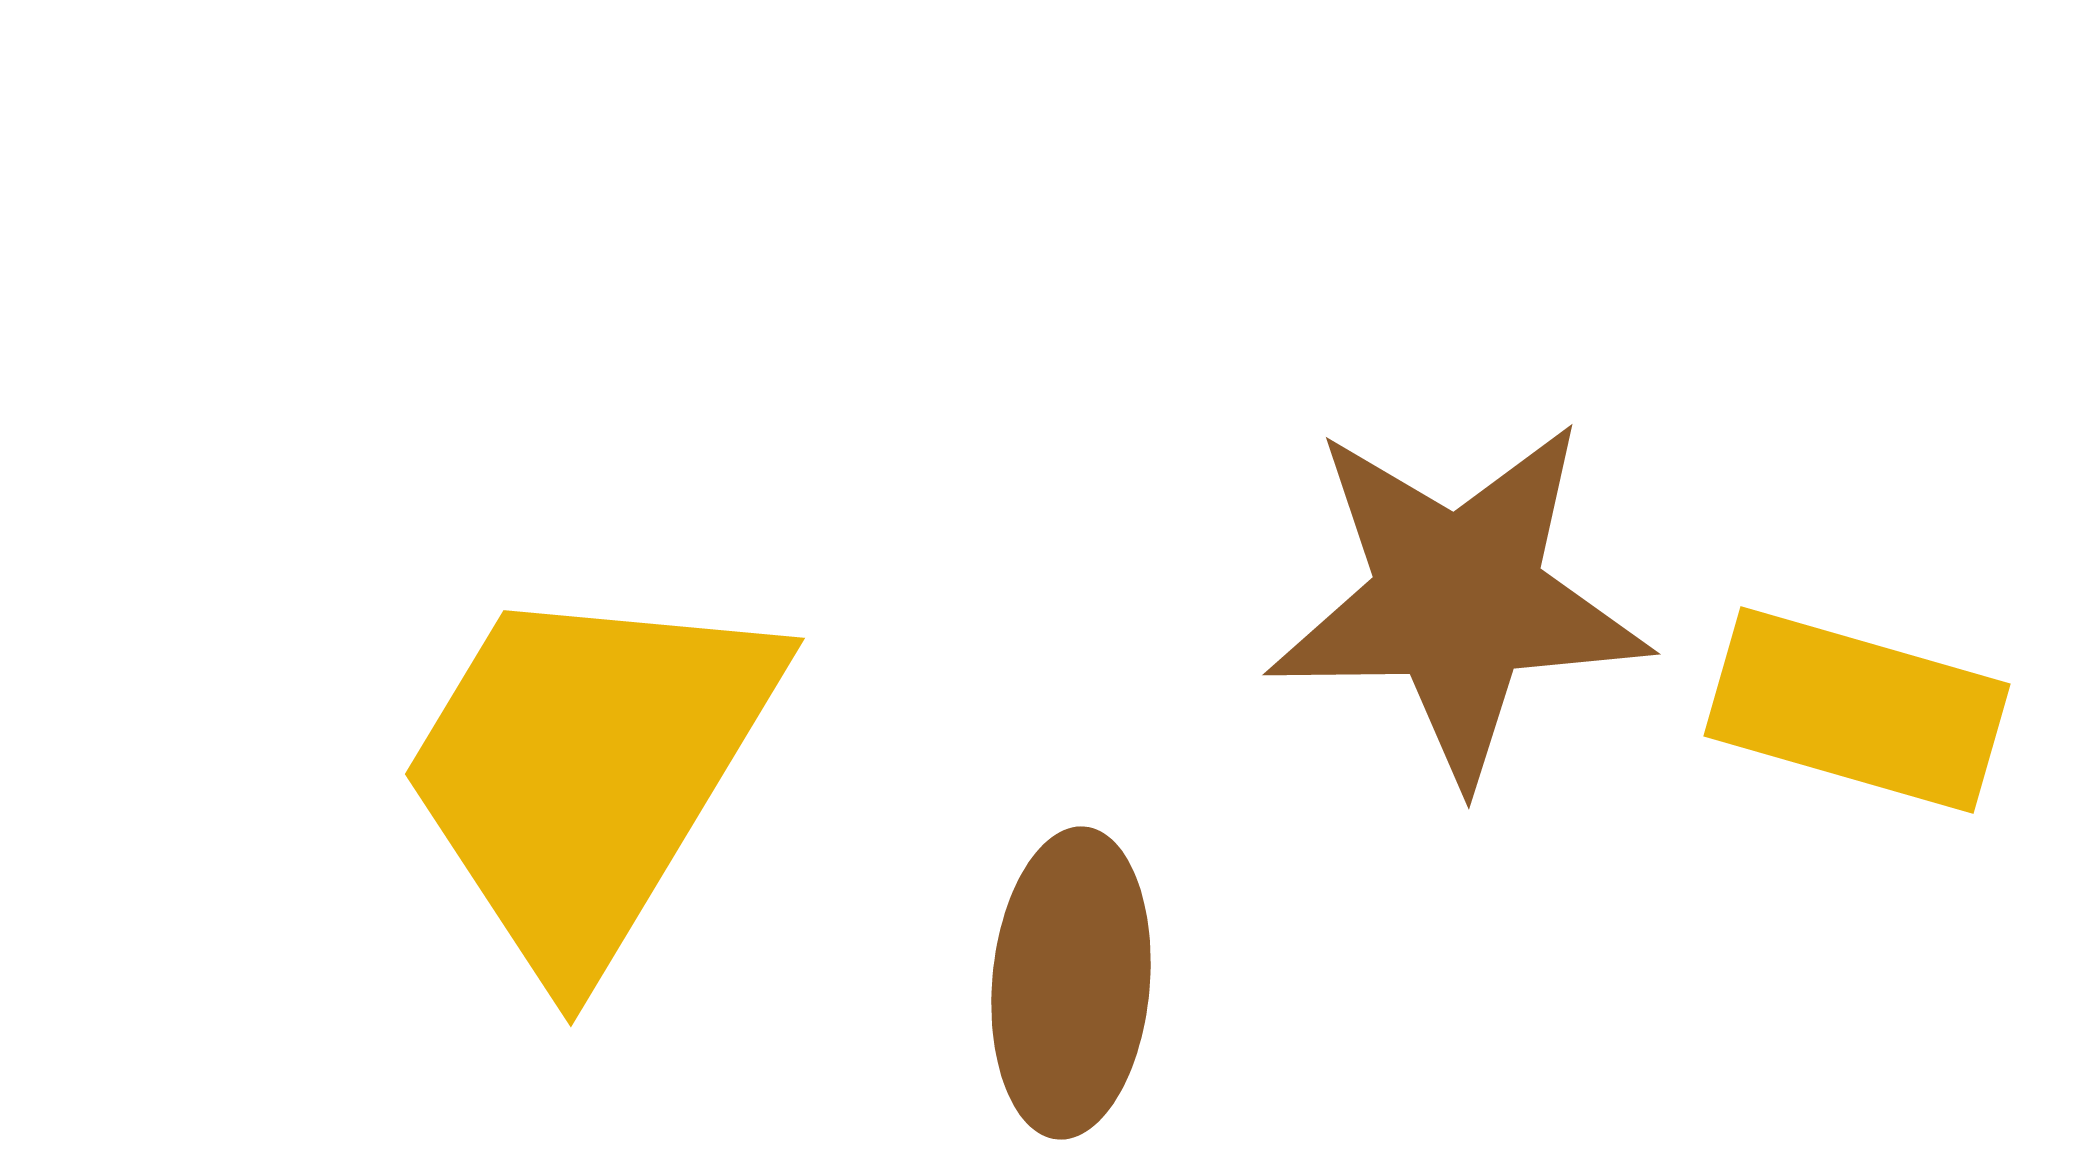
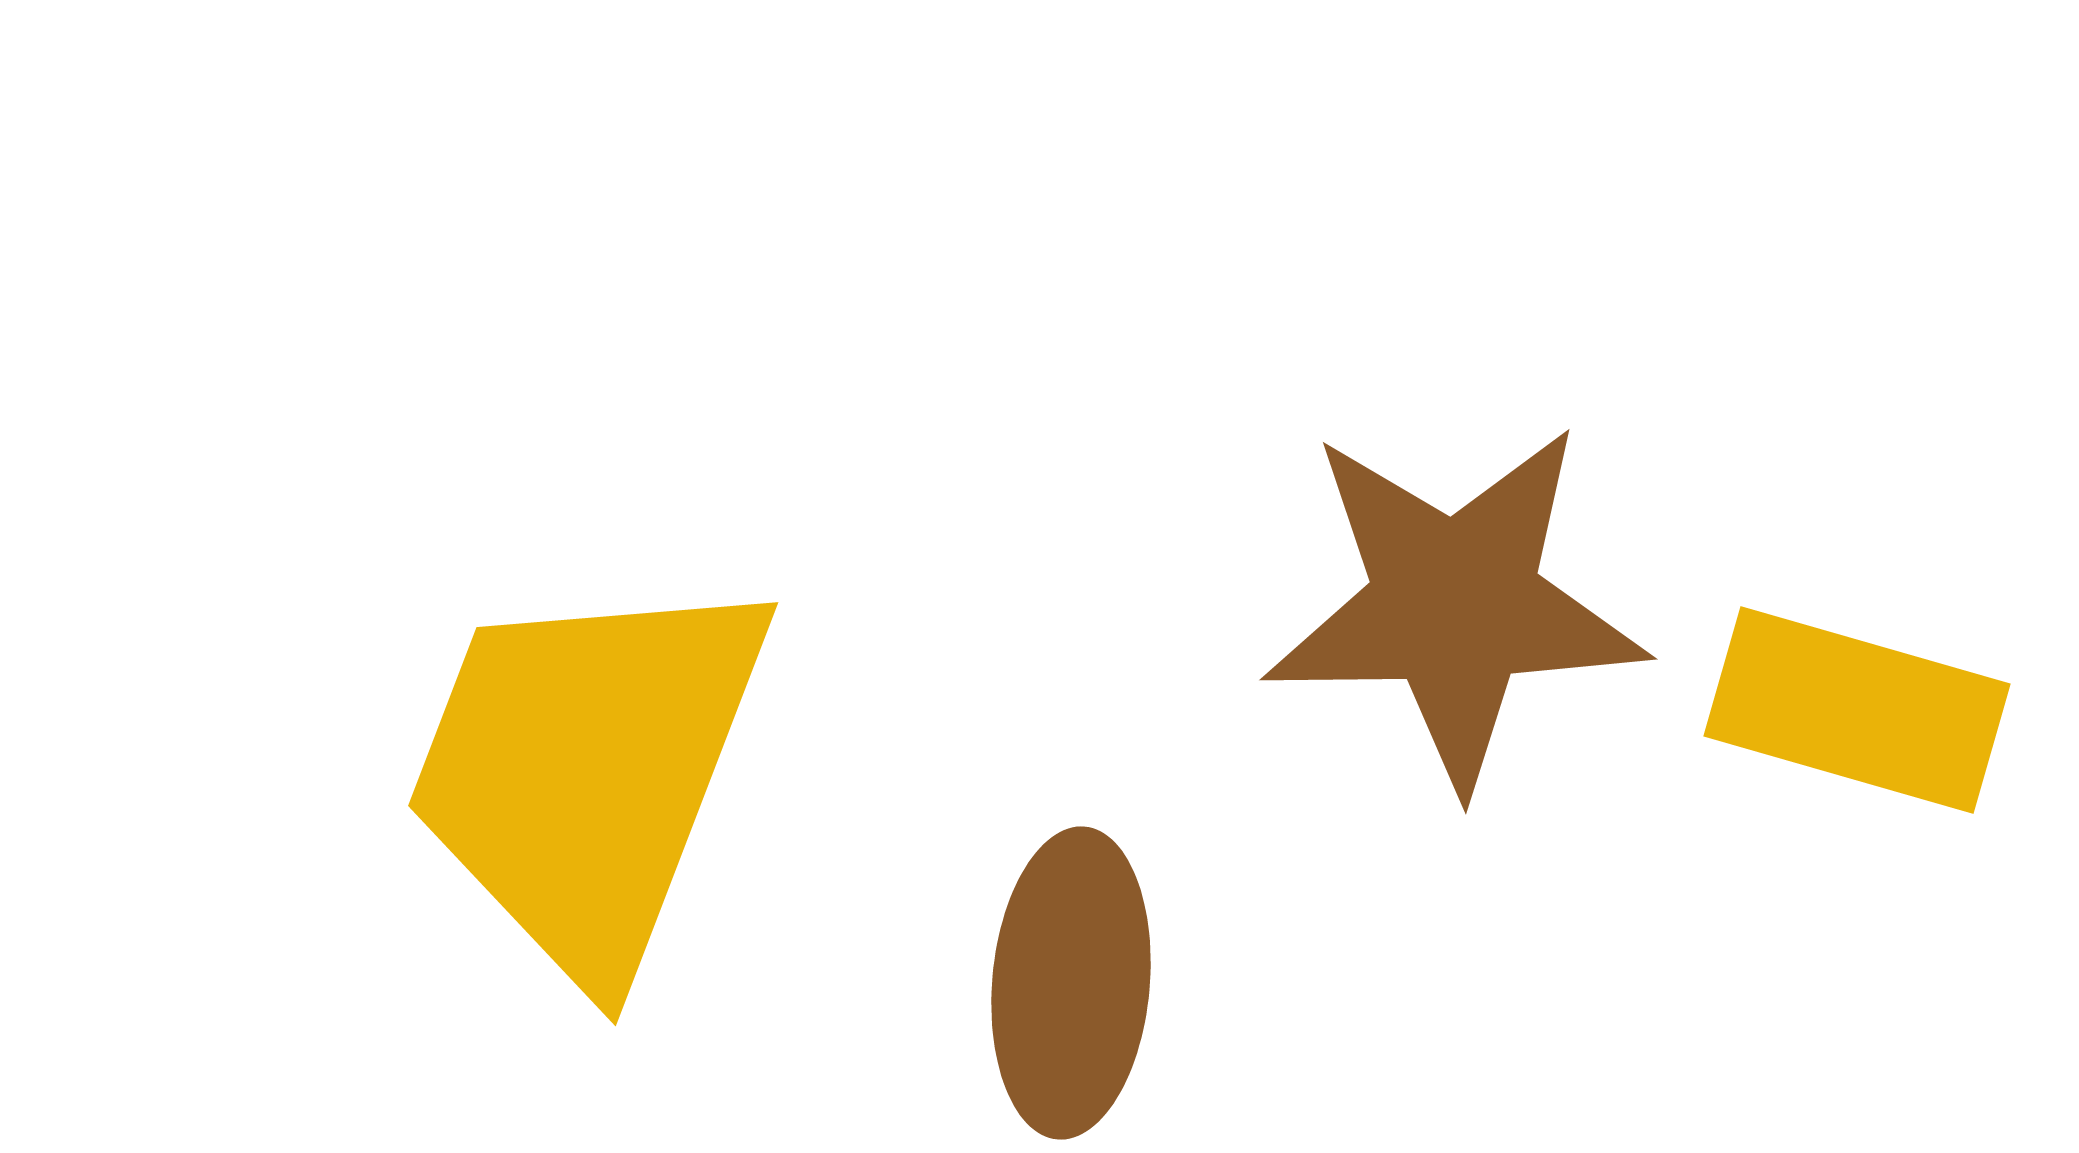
brown star: moved 3 px left, 5 px down
yellow trapezoid: rotated 10 degrees counterclockwise
